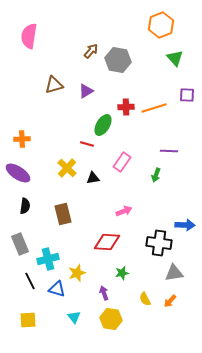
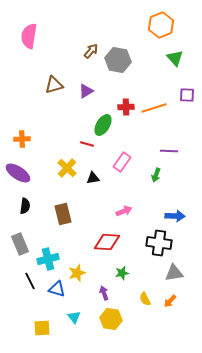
blue arrow: moved 10 px left, 9 px up
yellow square: moved 14 px right, 8 px down
